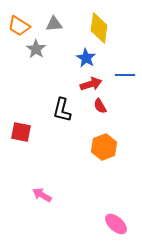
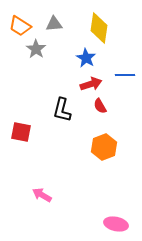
orange trapezoid: moved 1 px right
pink ellipse: rotated 30 degrees counterclockwise
